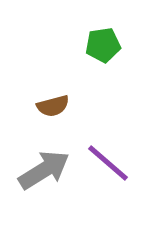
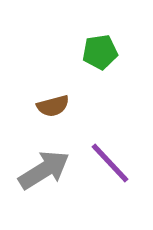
green pentagon: moved 3 px left, 7 px down
purple line: moved 2 px right; rotated 6 degrees clockwise
